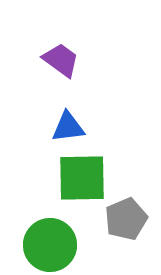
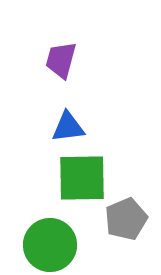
purple trapezoid: rotated 111 degrees counterclockwise
